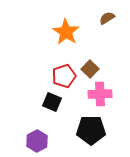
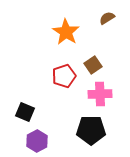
brown square: moved 3 px right, 4 px up; rotated 12 degrees clockwise
black square: moved 27 px left, 10 px down
